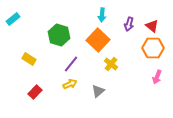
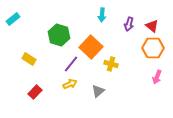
orange square: moved 7 px left, 7 px down
yellow cross: rotated 24 degrees counterclockwise
